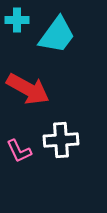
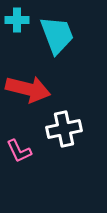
cyan trapezoid: rotated 57 degrees counterclockwise
red arrow: rotated 15 degrees counterclockwise
white cross: moved 3 px right, 11 px up; rotated 8 degrees counterclockwise
